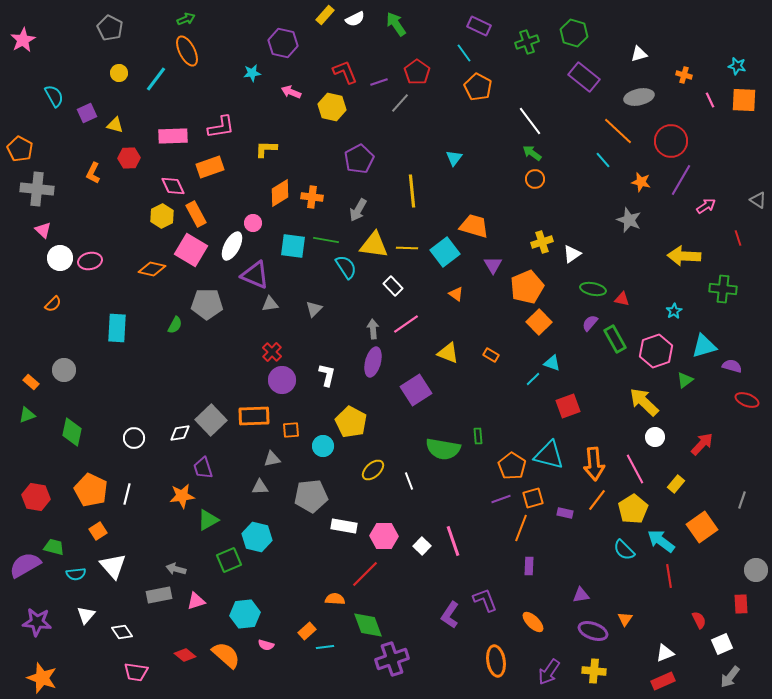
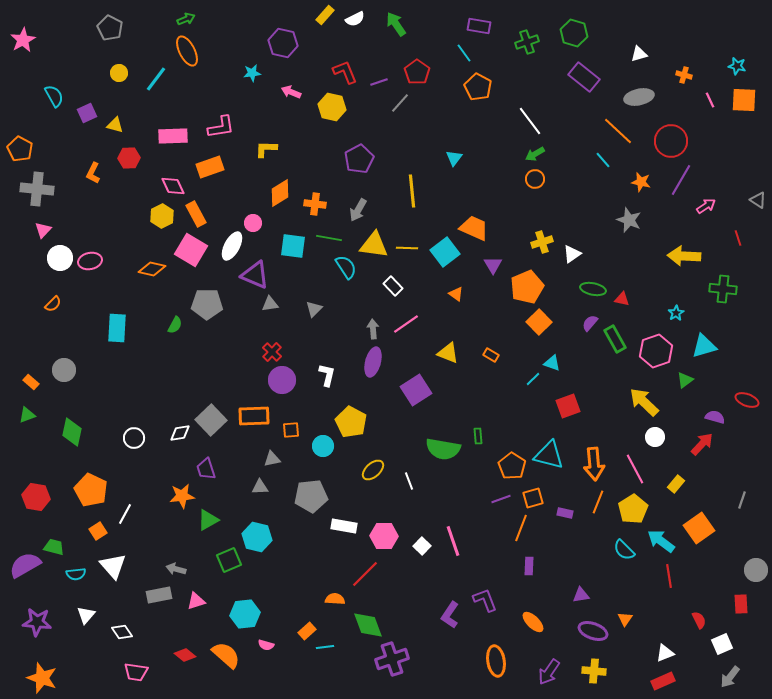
purple rectangle at (479, 26): rotated 15 degrees counterclockwise
green arrow at (532, 153): moved 3 px right, 1 px down; rotated 66 degrees counterclockwise
orange cross at (312, 197): moved 3 px right, 7 px down
orange trapezoid at (474, 226): moved 2 px down; rotated 8 degrees clockwise
pink triangle at (43, 230): rotated 30 degrees clockwise
green line at (326, 240): moved 3 px right, 2 px up
cyan star at (674, 311): moved 2 px right, 2 px down
purple semicircle at (732, 366): moved 17 px left, 51 px down
purple trapezoid at (203, 468): moved 3 px right, 1 px down
white line at (127, 494): moved 2 px left, 20 px down; rotated 15 degrees clockwise
orange line at (597, 500): moved 1 px right, 2 px down; rotated 15 degrees counterclockwise
orange square at (702, 527): moved 3 px left, 1 px down
